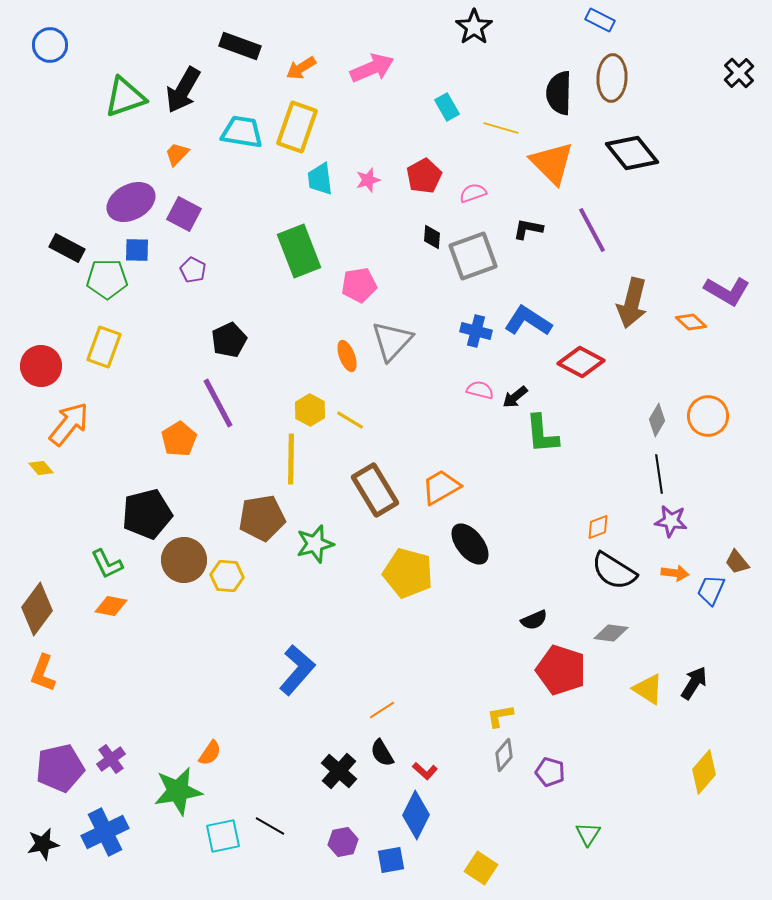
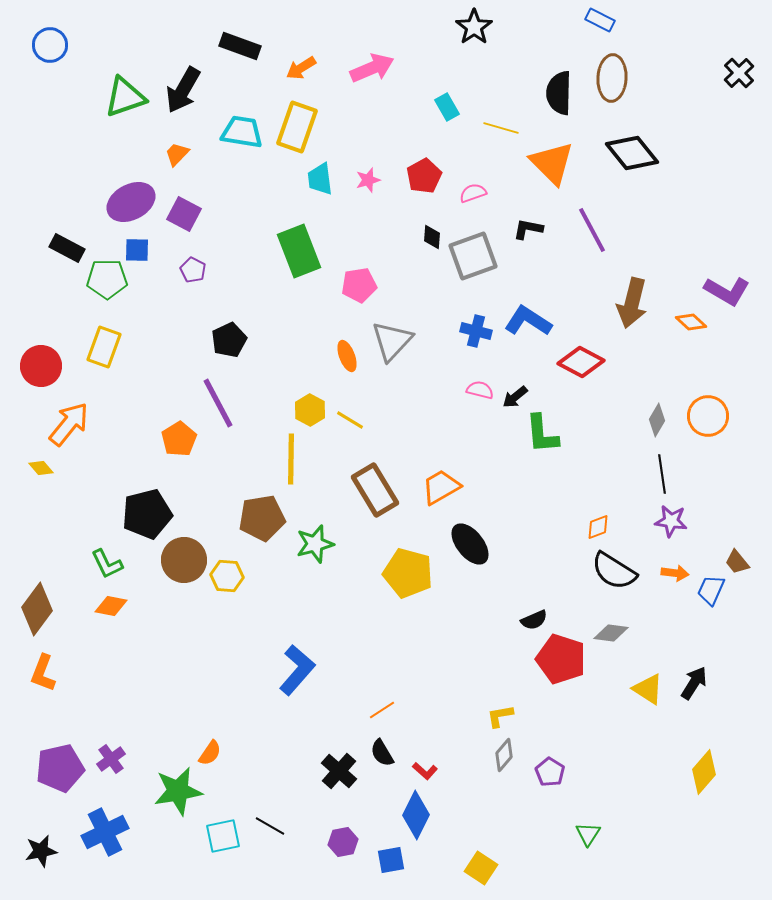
black line at (659, 474): moved 3 px right
red pentagon at (561, 670): moved 11 px up
purple pentagon at (550, 772): rotated 16 degrees clockwise
black star at (43, 844): moved 2 px left, 7 px down
